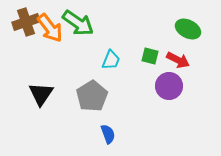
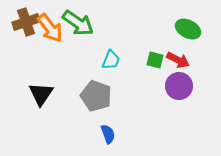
green square: moved 5 px right, 4 px down
purple circle: moved 10 px right
gray pentagon: moved 4 px right; rotated 20 degrees counterclockwise
